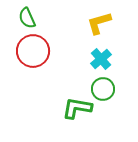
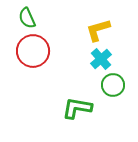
yellow L-shape: moved 1 px left, 7 px down
green circle: moved 10 px right, 4 px up
